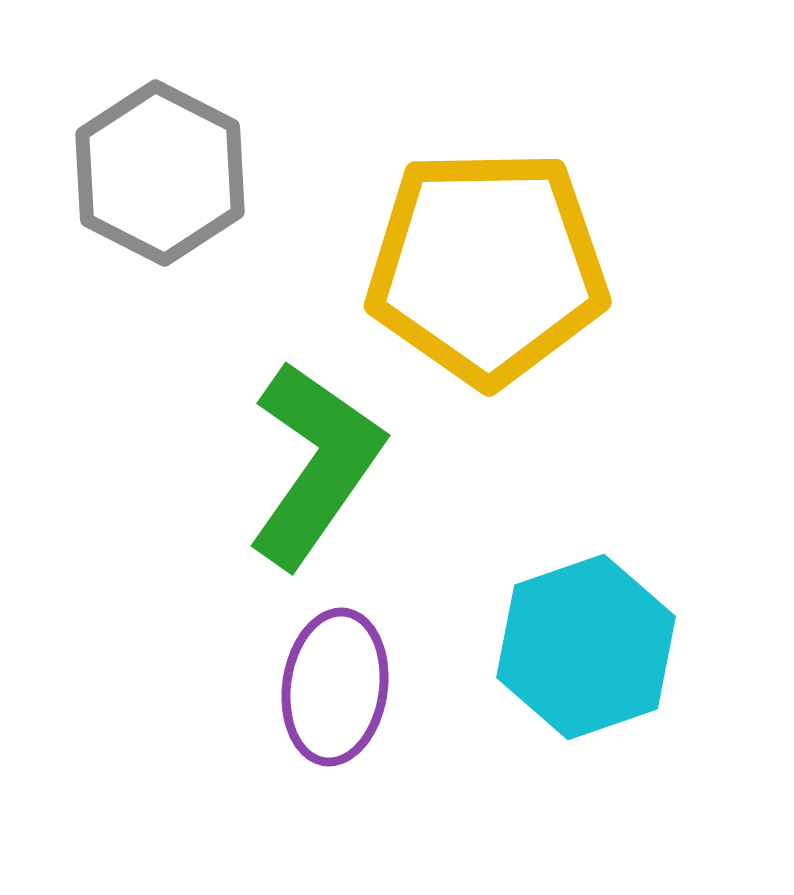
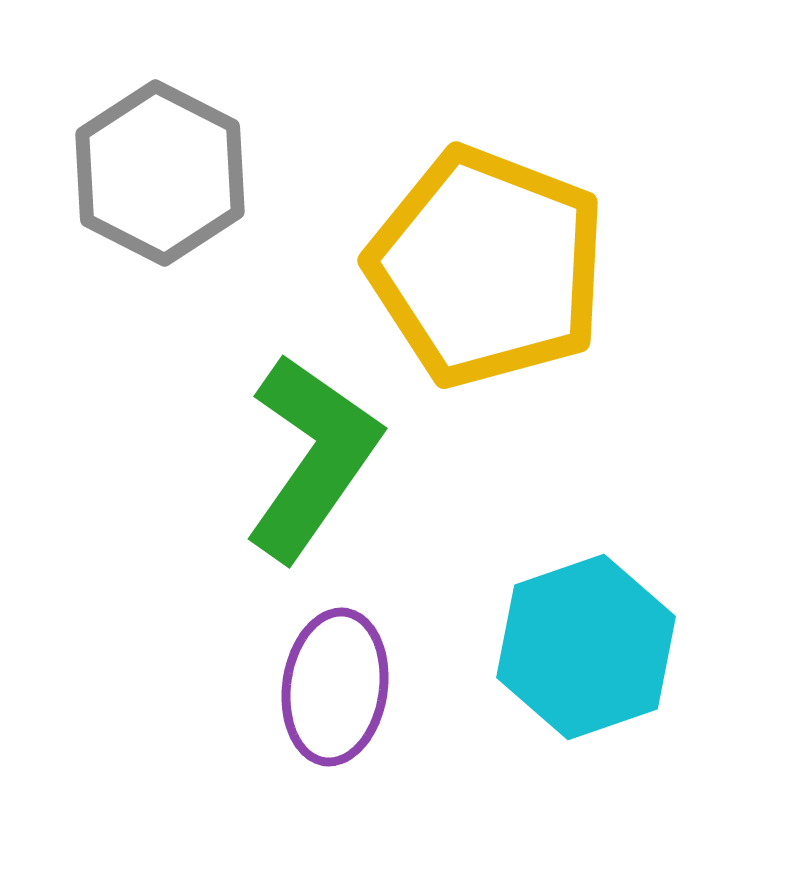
yellow pentagon: rotated 22 degrees clockwise
green L-shape: moved 3 px left, 7 px up
